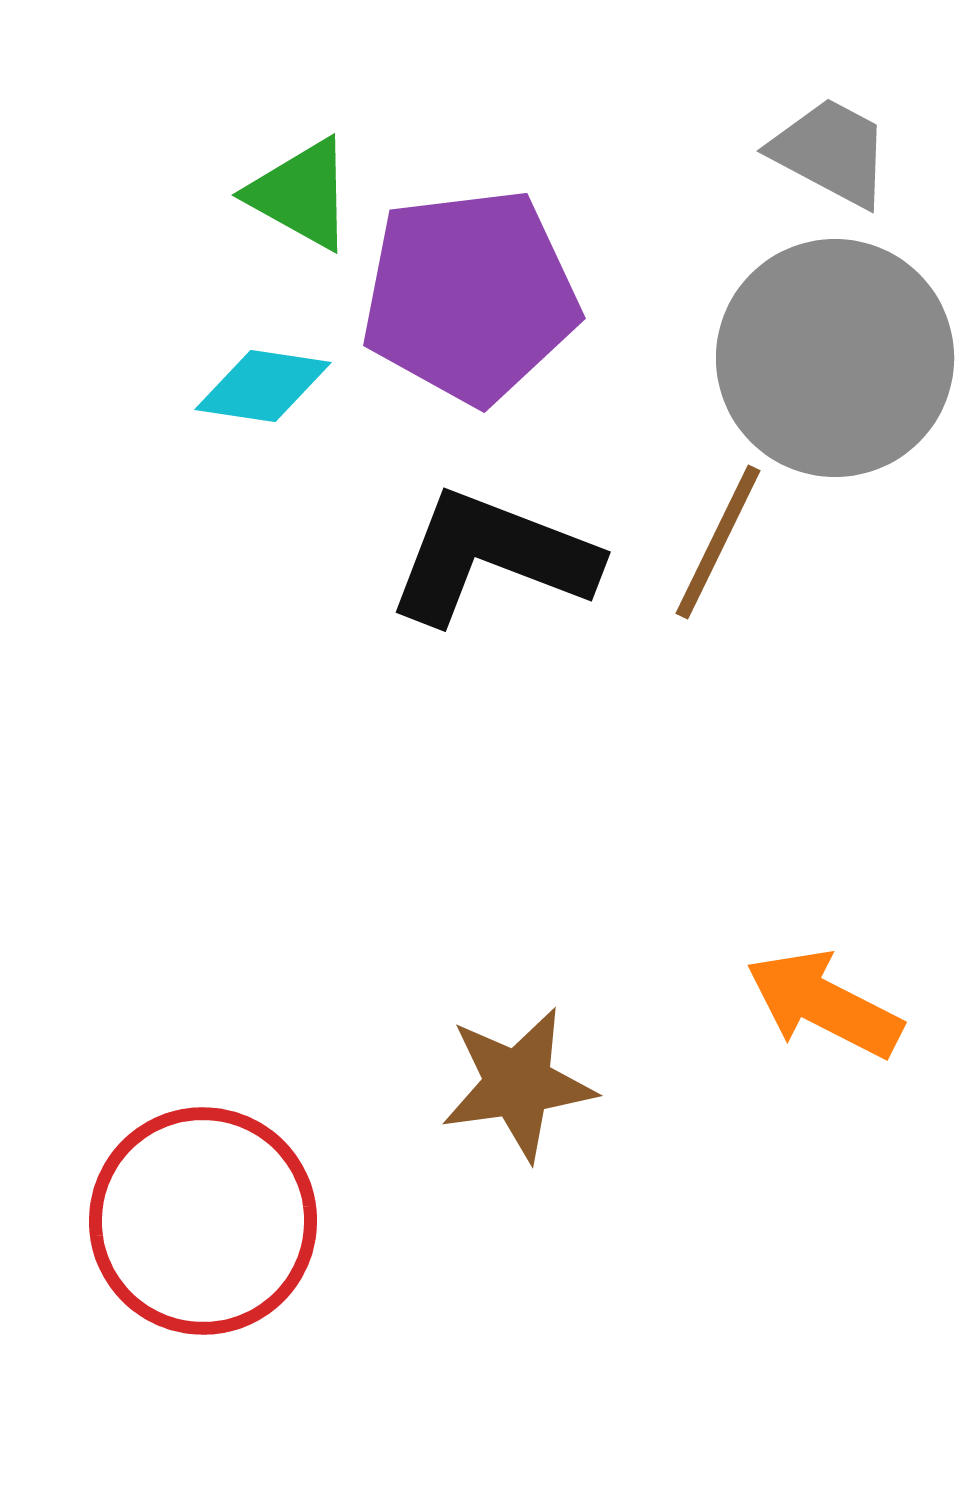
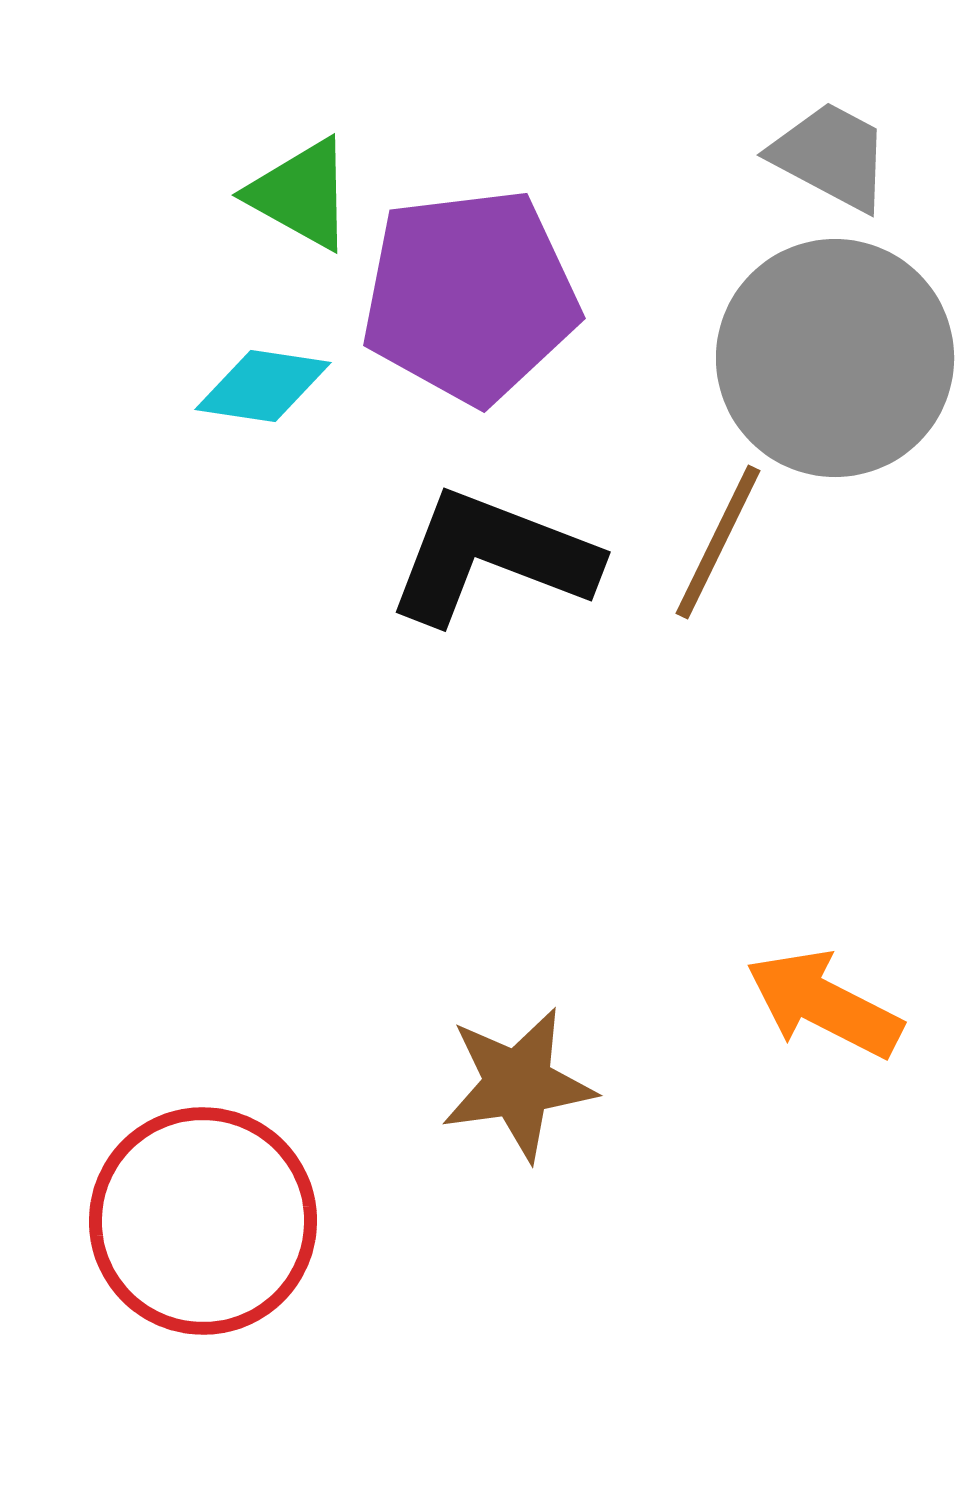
gray trapezoid: moved 4 px down
